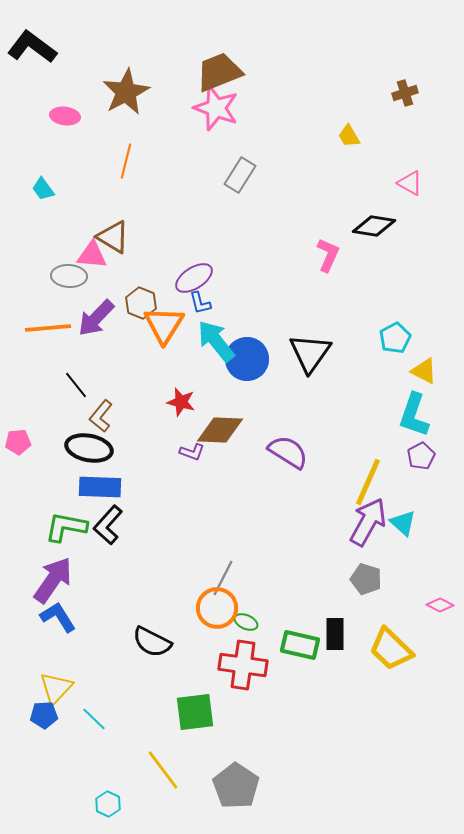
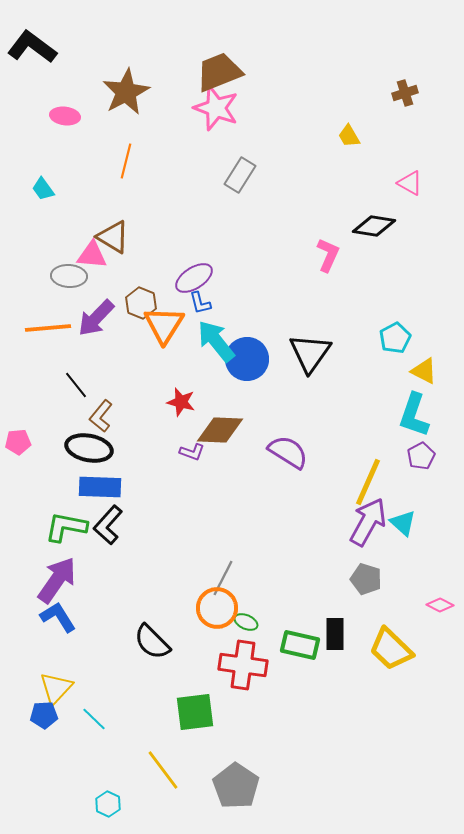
purple arrow at (53, 580): moved 4 px right
black semicircle at (152, 642): rotated 18 degrees clockwise
